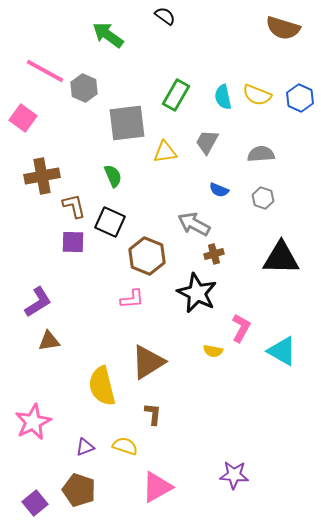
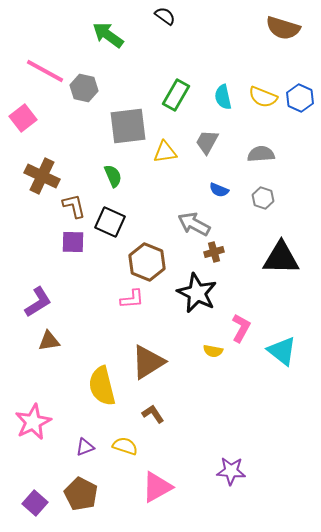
gray hexagon at (84, 88): rotated 12 degrees counterclockwise
yellow semicircle at (257, 95): moved 6 px right, 2 px down
pink square at (23, 118): rotated 16 degrees clockwise
gray square at (127, 123): moved 1 px right, 3 px down
brown cross at (42, 176): rotated 36 degrees clockwise
brown cross at (214, 254): moved 2 px up
brown hexagon at (147, 256): moved 6 px down
cyan triangle at (282, 351): rotated 8 degrees clockwise
brown L-shape at (153, 414): rotated 40 degrees counterclockwise
purple star at (234, 475): moved 3 px left, 4 px up
brown pentagon at (79, 490): moved 2 px right, 4 px down; rotated 8 degrees clockwise
purple square at (35, 503): rotated 10 degrees counterclockwise
